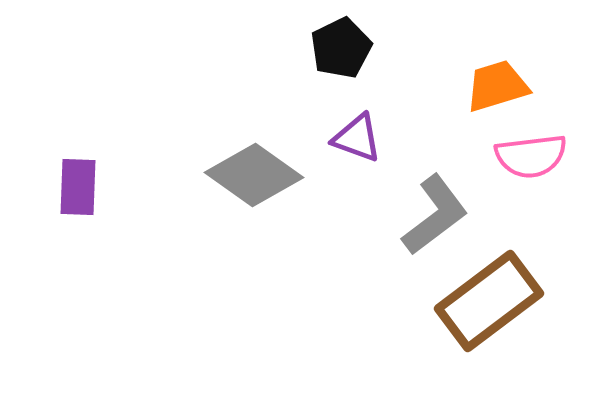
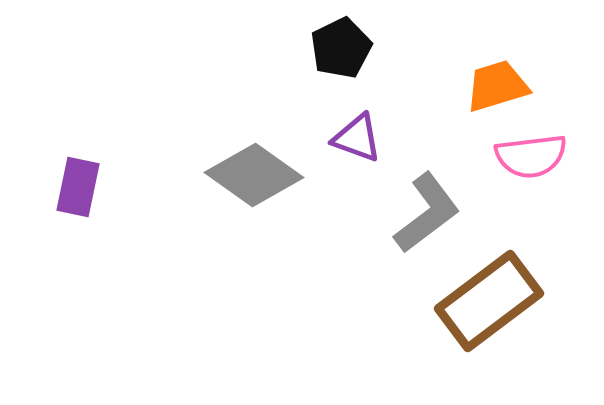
purple rectangle: rotated 10 degrees clockwise
gray L-shape: moved 8 px left, 2 px up
